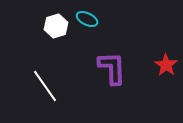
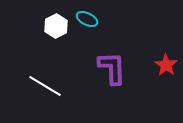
white hexagon: rotated 10 degrees counterclockwise
white line: rotated 24 degrees counterclockwise
